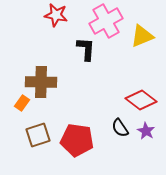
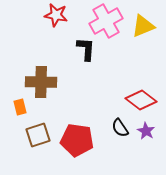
yellow triangle: moved 1 px right, 10 px up
orange rectangle: moved 2 px left, 4 px down; rotated 49 degrees counterclockwise
